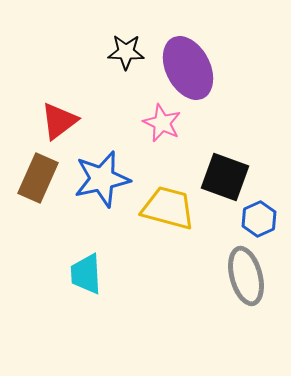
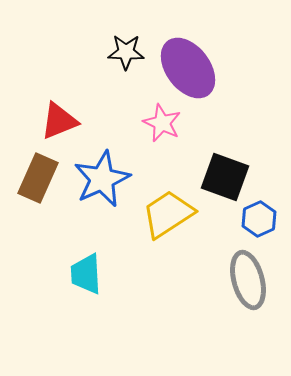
purple ellipse: rotated 10 degrees counterclockwise
red triangle: rotated 15 degrees clockwise
blue star: rotated 12 degrees counterclockwise
yellow trapezoid: moved 6 px down; rotated 48 degrees counterclockwise
gray ellipse: moved 2 px right, 4 px down
